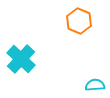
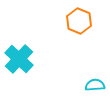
cyan cross: moved 2 px left
